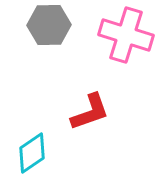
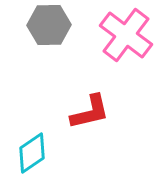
pink cross: rotated 20 degrees clockwise
red L-shape: rotated 6 degrees clockwise
